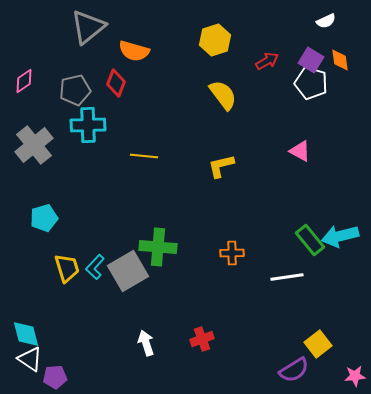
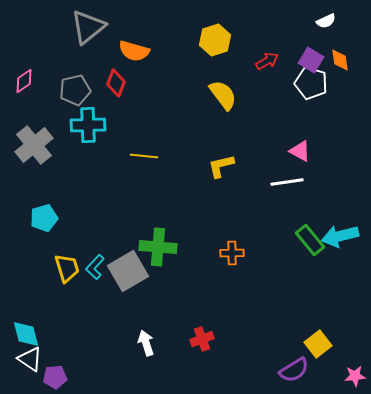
white line: moved 95 px up
